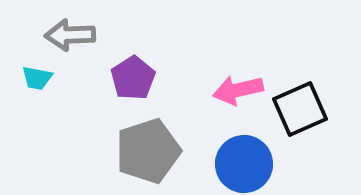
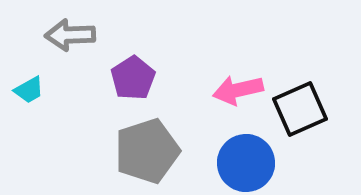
cyan trapezoid: moved 8 px left, 12 px down; rotated 40 degrees counterclockwise
gray pentagon: moved 1 px left
blue circle: moved 2 px right, 1 px up
